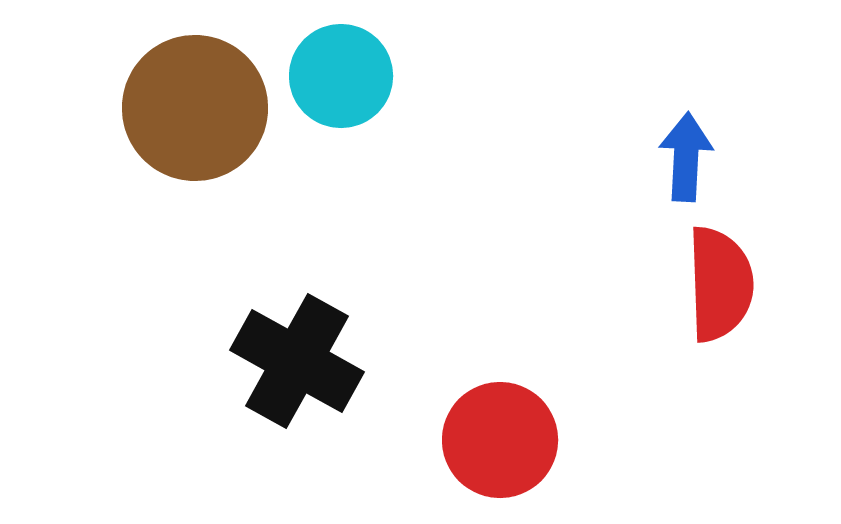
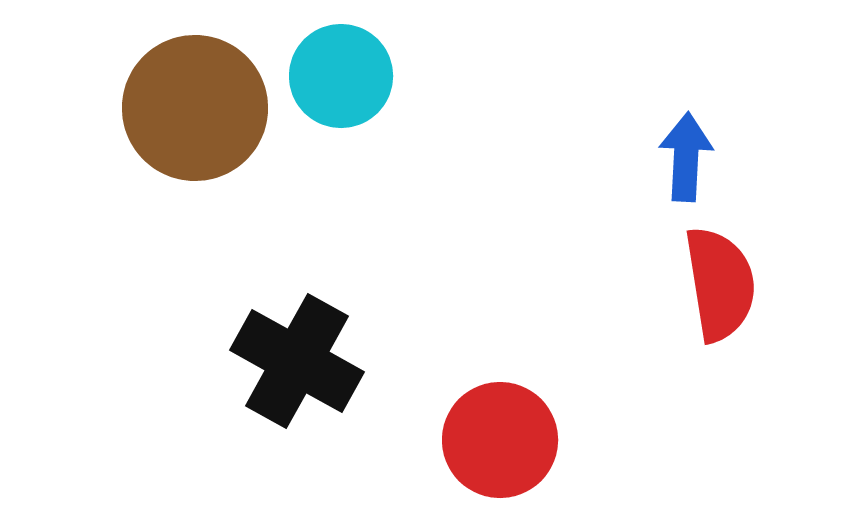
red semicircle: rotated 7 degrees counterclockwise
